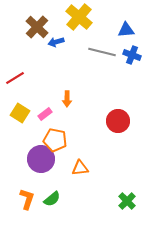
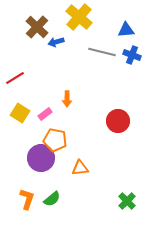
purple circle: moved 1 px up
